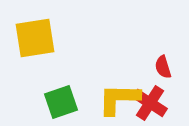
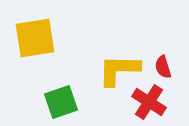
yellow L-shape: moved 29 px up
red cross: moved 1 px left, 1 px up
